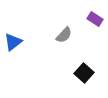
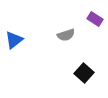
gray semicircle: moved 2 px right; rotated 30 degrees clockwise
blue triangle: moved 1 px right, 2 px up
